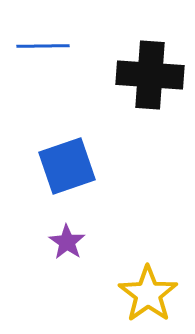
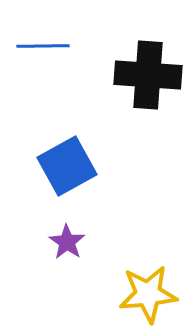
black cross: moved 2 px left
blue square: rotated 10 degrees counterclockwise
yellow star: rotated 30 degrees clockwise
